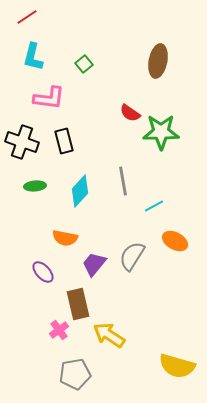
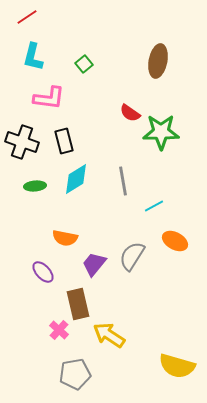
cyan diamond: moved 4 px left, 12 px up; rotated 16 degrees clockwise
pink cross: rotated 12 degrees counterclockwise
